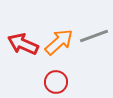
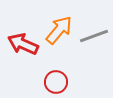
orange arrow: moved 12 px up; rotated 8 degrees counterclockwise
